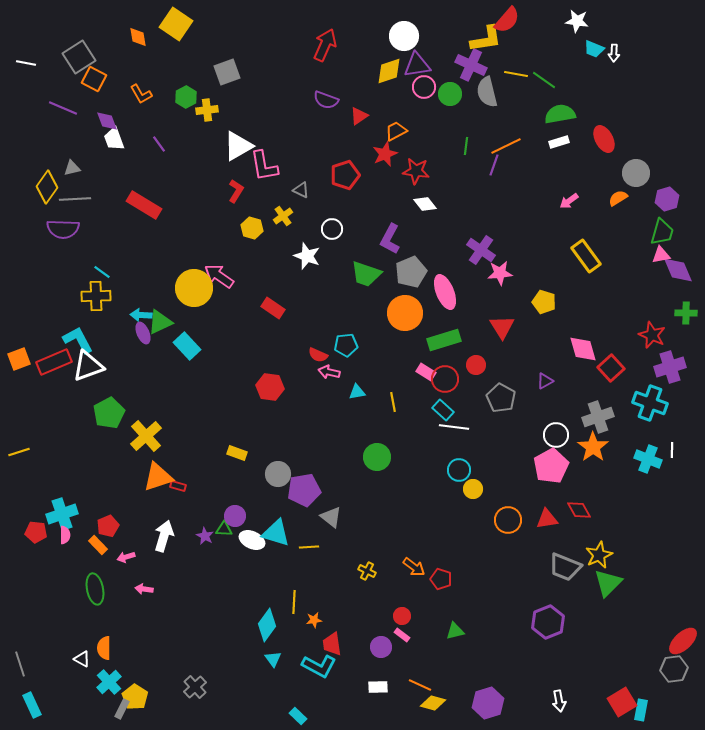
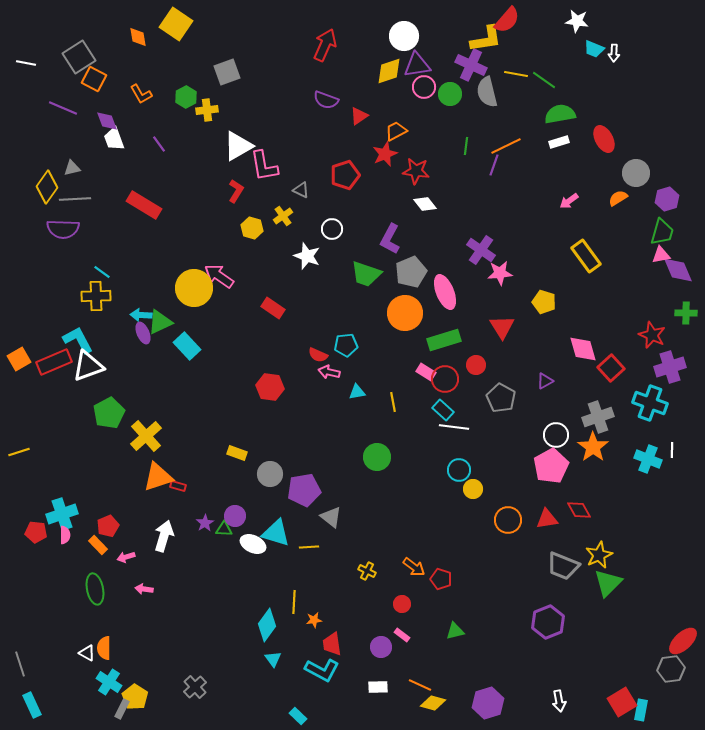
orange square at (19, 359): rotated 10 degrees counterclockwise
gray circle at (278, 474): moved 8 px left
purple star at (205, 536): moved 13 px up; rotated 12 degrees clockwise
white ellipse at (252, 540): moved 1 px right, 4 px down
gray trapezoid at (565, 567): moved 2 px left, 1 px up
red circle at (402, 616): moved 12 px up
white triangle at (82, 659): moved 5 px right, 6 px up
cyan L-shape at (319, 666): moved 3 px right, 4 px down
gray hexagon at (674, 669): moved 3 px left
cyan cross at (109, 682): rotated 15 degrees counterclockwise
